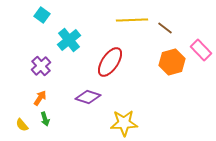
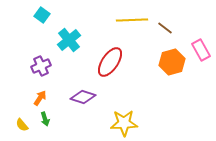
pink rectangle: rotated 15 degrees clockwise
purple cross: rotated 18 degrees clockwise
purple diamond: moved 5 px left
